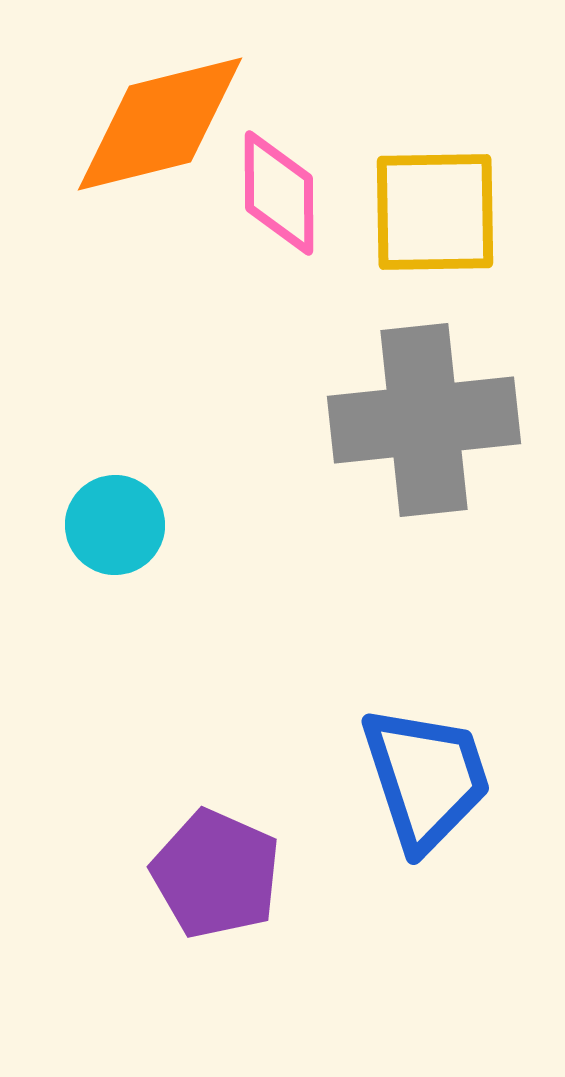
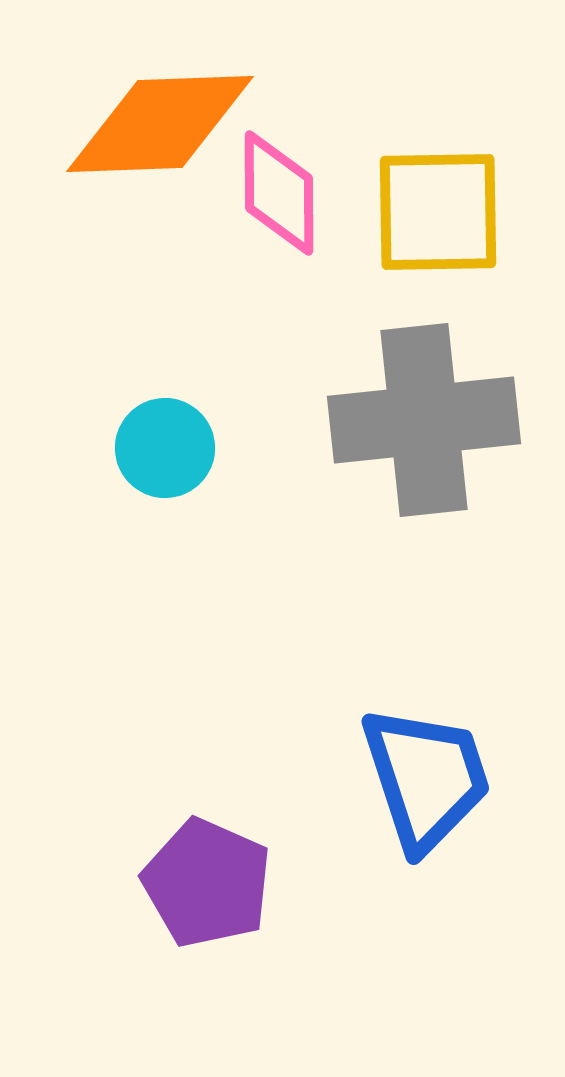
orange diamond: rotated 12 degrees clockwise
yellow square: moved 3 px right
cyan circle: moved 50 px right, 77 px up
purple pentagon: moved 9 px left, 9 px down
